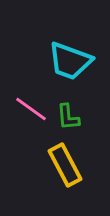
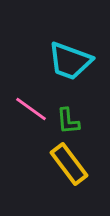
green L-shape: moved 4 px down
yellow rectangle: moved 4 px right, 1 px up; rotated 9 degrees counterclockwise
